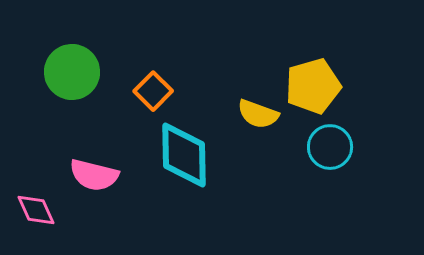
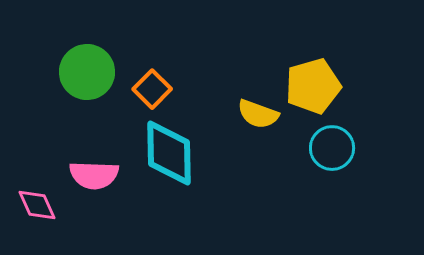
green circle: moved 15 px right
orange square: moved 1 px left, 2 px up
cyan circle: moved 2 px right, 1 px down
cyan diamond: moved 15 px left, 2 px up
pink semicircle: rotated 12 degrees counterclockwise
pink diamond: moved 1 px right, 5 px up
